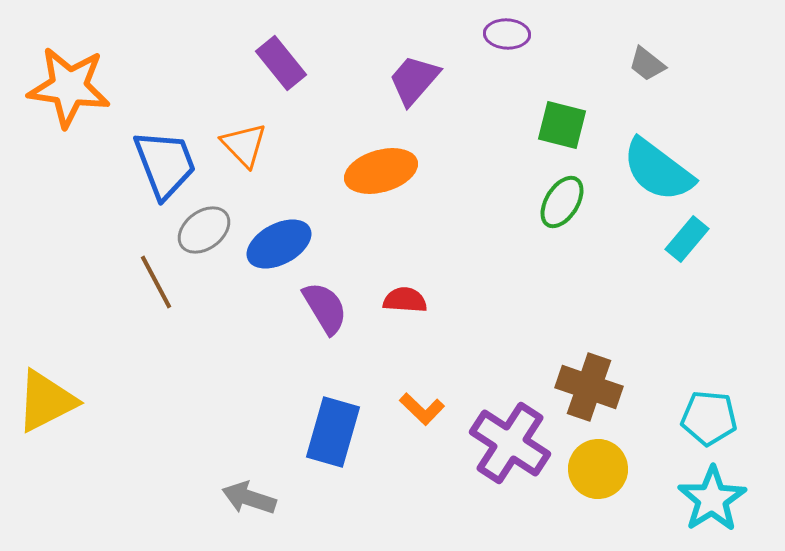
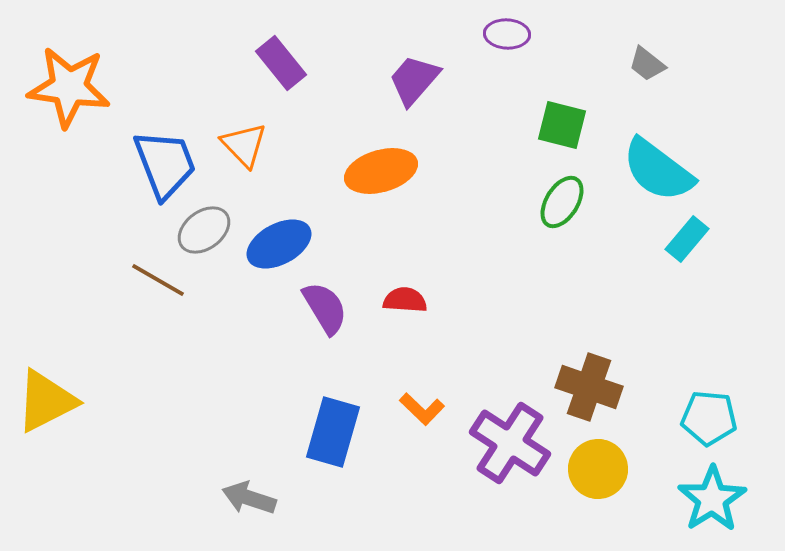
brown line: moved 2 px right, 2 px up; rotated 32 degrees counterclockwise
